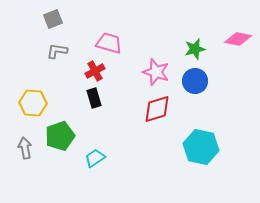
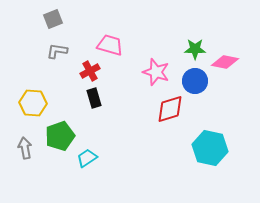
pink diamond: moved 13 px left, 23 px down
pink trapezoid: moved 1 px right, 2 px down
green star: rotated 15 degrees clockwise
red cross: moved 5 px left
red diamond: moved 13 px right
cyan hexagon: moved 9 px right, 1 px down
cyan trapezoid: moved 8 px left
